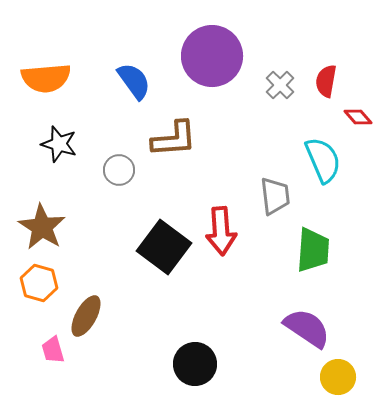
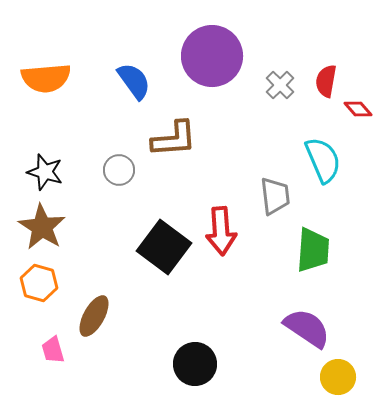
red diamond: moved 8 px up
black star: moved 14 px left, 28 px down
brown ellipse: moved 8 px right
